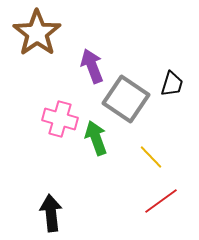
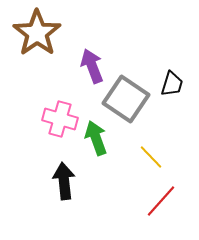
red line: rotated 12 degrees counterclockwise
black arrow: moved 13 px right, 32 px up
